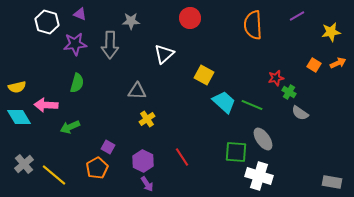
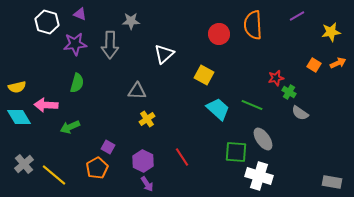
red circle: moved 29 px right, 16 px down
cyan trapezoid: moved 6 px left, 7 px down
